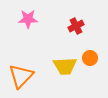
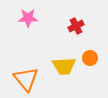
pink star: moved 1 px up
yellow trapezoid: moved 1 px left
orange triangle: moved 5 px right, 3 px down; rotated 24 degrees counterclockwise
